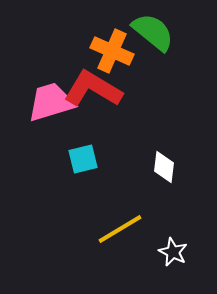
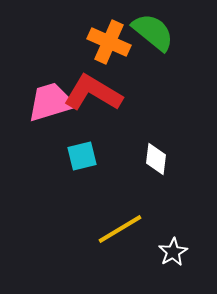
orange cross: moved 3 px left, 9 px up
red L-shape: moved 4 px down
cyan square: moved 1 px left, 3 px up
white diamond: moved 8 px left, 8 px up
white star: rotated 16 degrees clockwise
